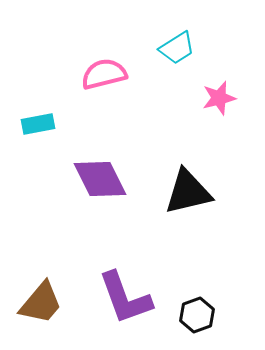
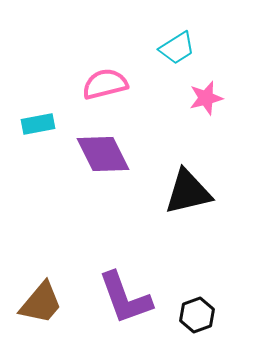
pink semicircle: moved 1 px right, 10 px down
pink star: moved 13 px left
purple diamond: moved 3 px right, 25 px up
